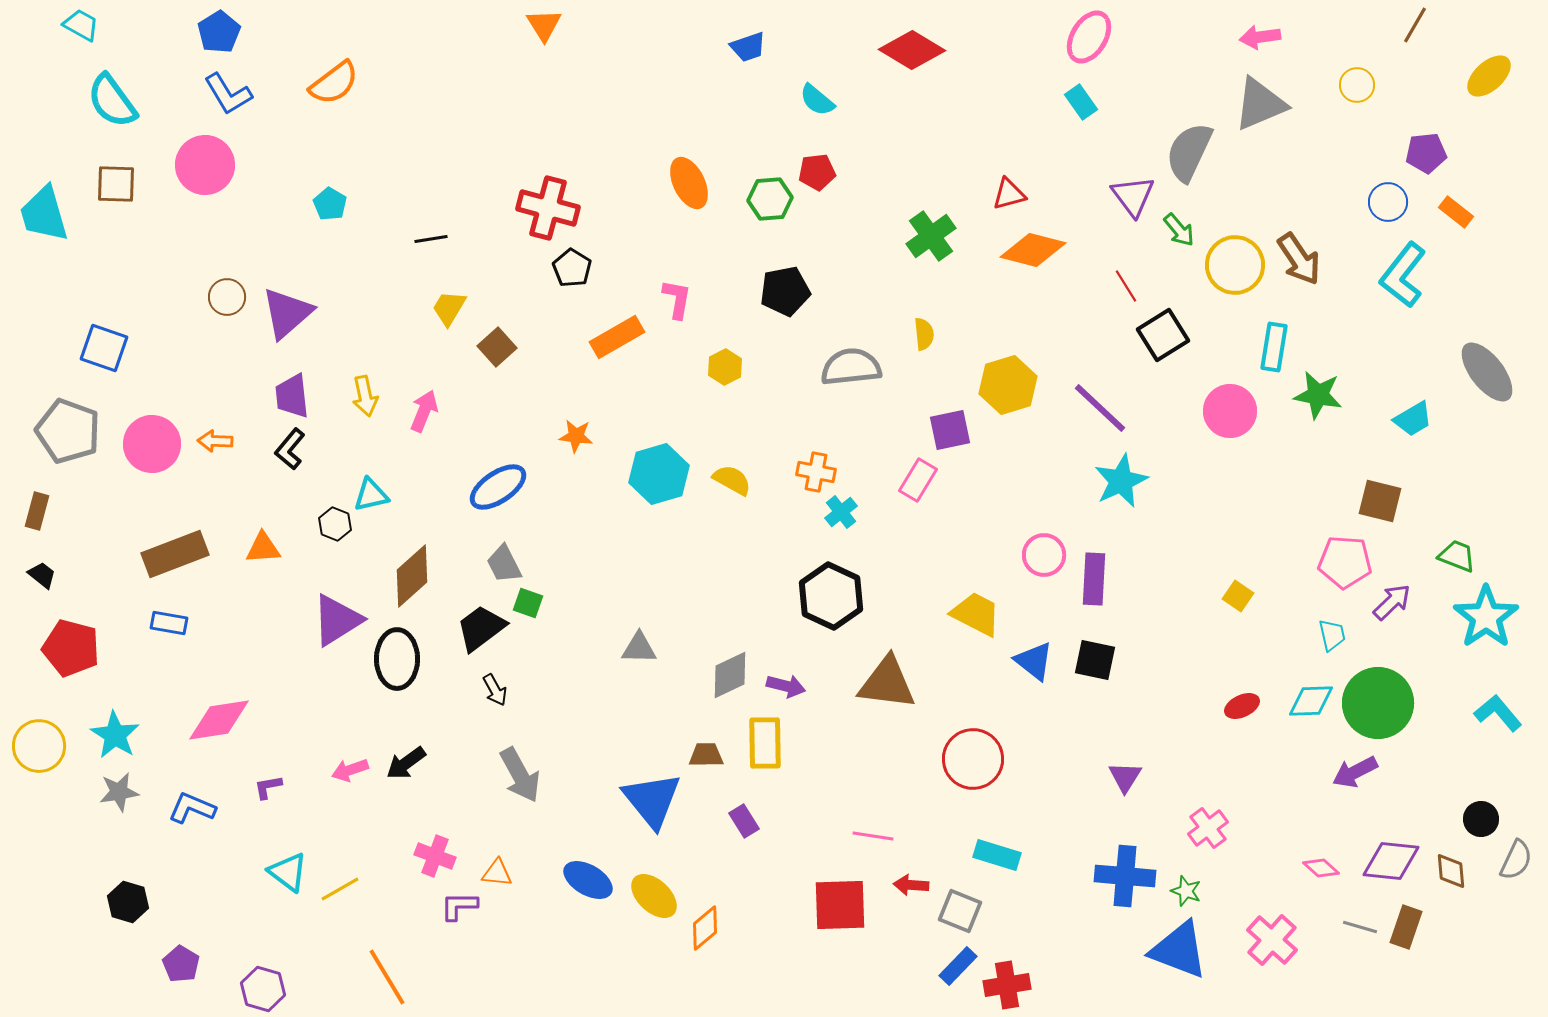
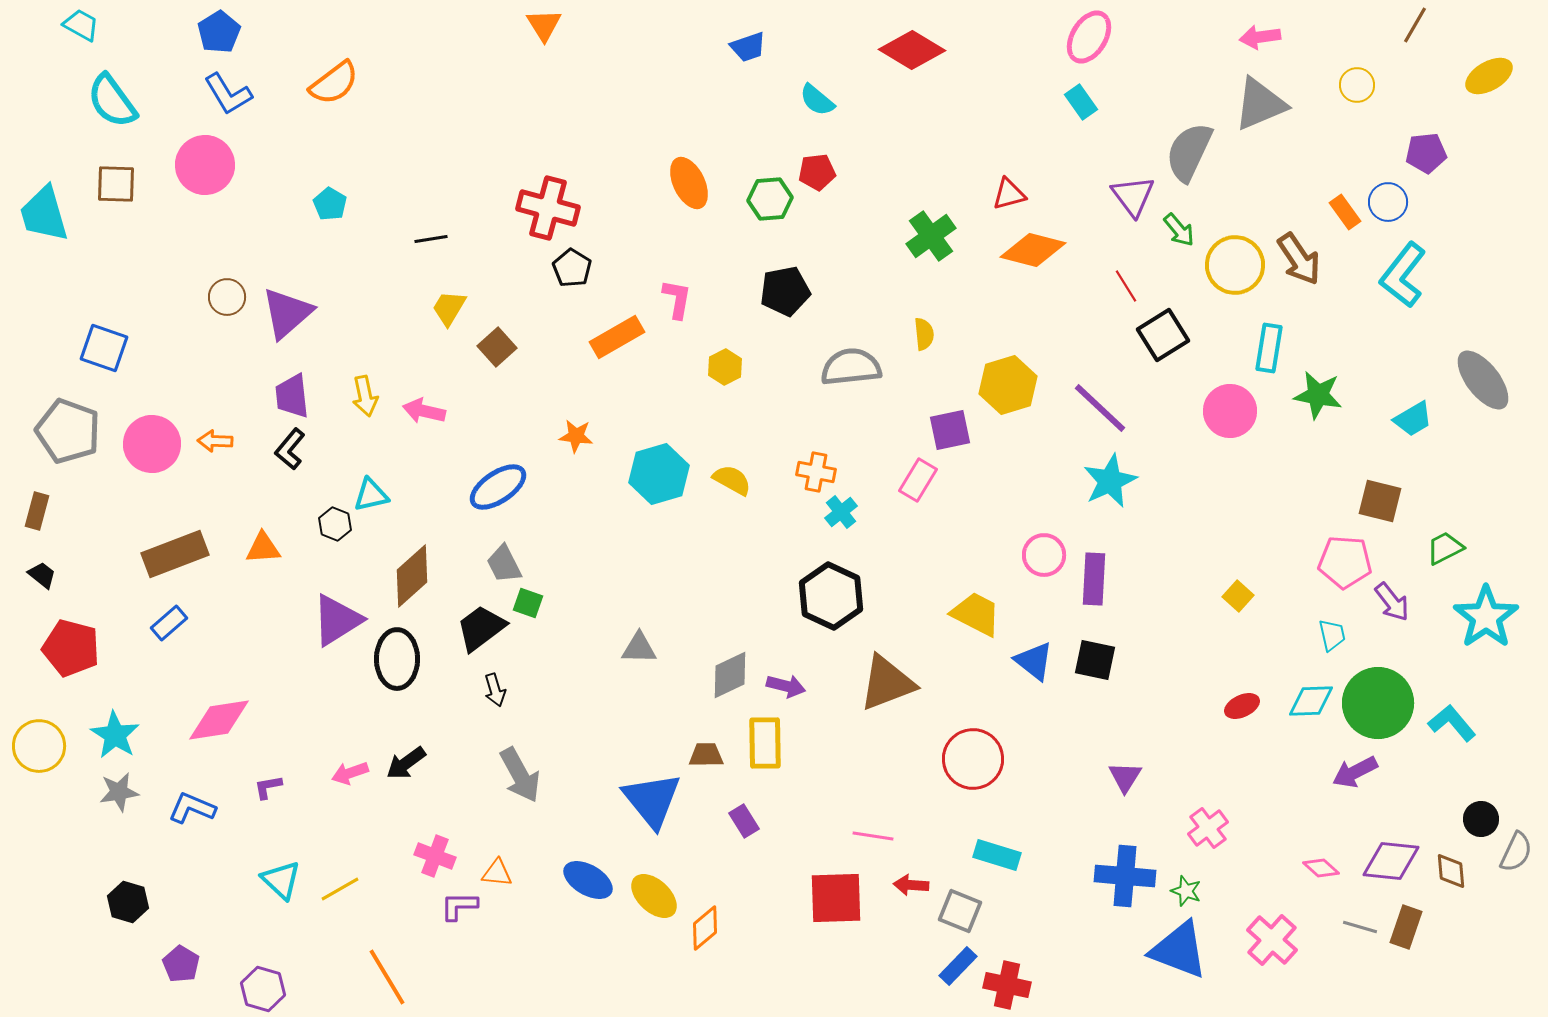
yellow ellipse at (1489, 76): rotated 12 degrees clockwise
orange rectangle at (1456, 212): moved 111 px left; rotated 16 degrees clockwise
cyan rectangle at (1274, 347): moved 5 px left, 1 px down
gray ellipse at (1487, 372): moved 4 px left, 8 px down
pink arrow at (424, 411): rotated 99 degrees counterclockwise
cyan star at (1121, 481): moved 11 px left
green trapezoid at (1457, 556): moved 12 px left, 8 px up; rotated 48 degrees counterclockwise
yellow square at (1238, 596): rotated 8 degrees clockwise
purple arrow at (1392, 602): rotated 96 degrees clockwise
blue rectangle at (169, 623): rotated 51 degrees counterclockwise
brown triangle at (887, 683): rotated 28 degrees counterclockwise
black arrow at (495, 690): rotated 12 degrees clockwise
cyan L-shape at (1498, 713): moved 46 px left, 10 px down
pink arrow at (350, 770): moved 3 px down
gray semicircle at (1516, 860): moved 8 px up
cyan triangle at (288, 872): moved 7 px left, 8 px down; rotated 6 degrees clockwise
red square at (840, 905): moved 4 px left, 7 px up
red cross at (1007, 985): rotated 21 degrees clockwise
